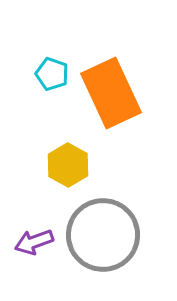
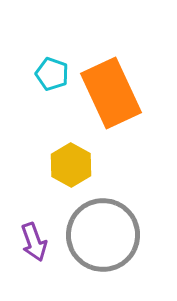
yellow hexagon: moved 3 px right
purple arrow: rotated 90 degrees counterclockwise
